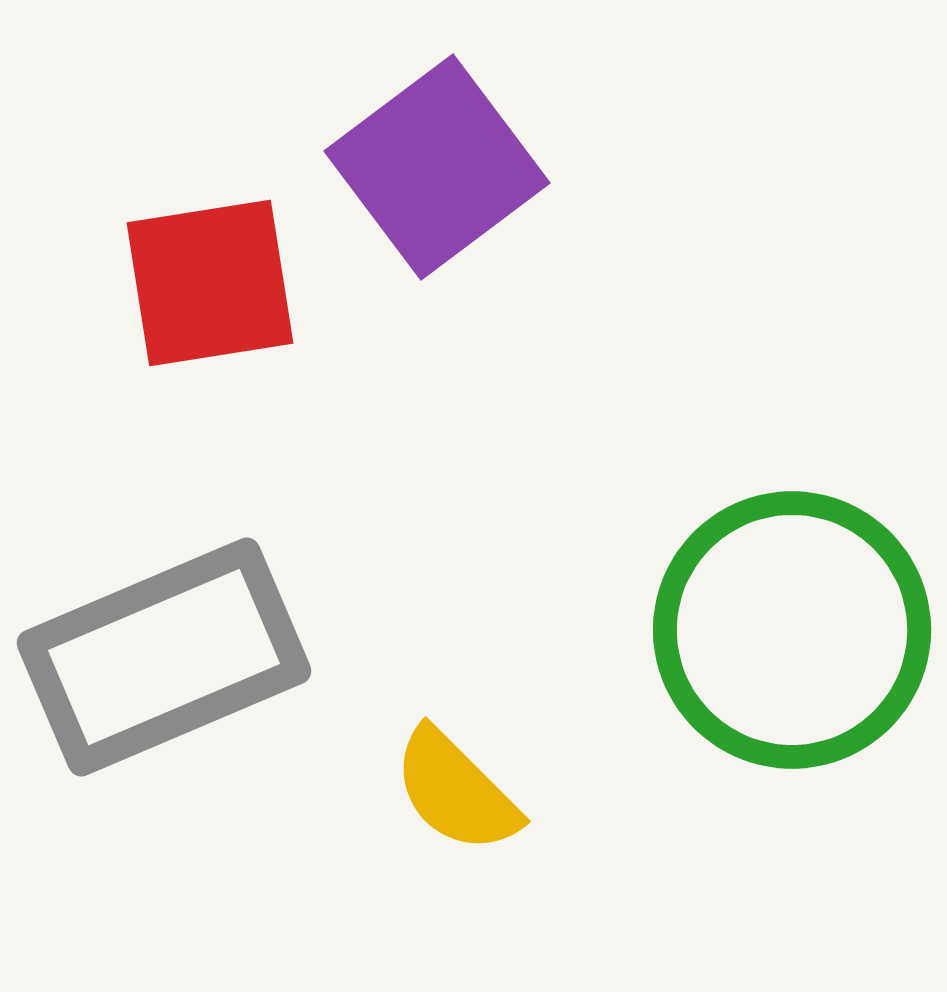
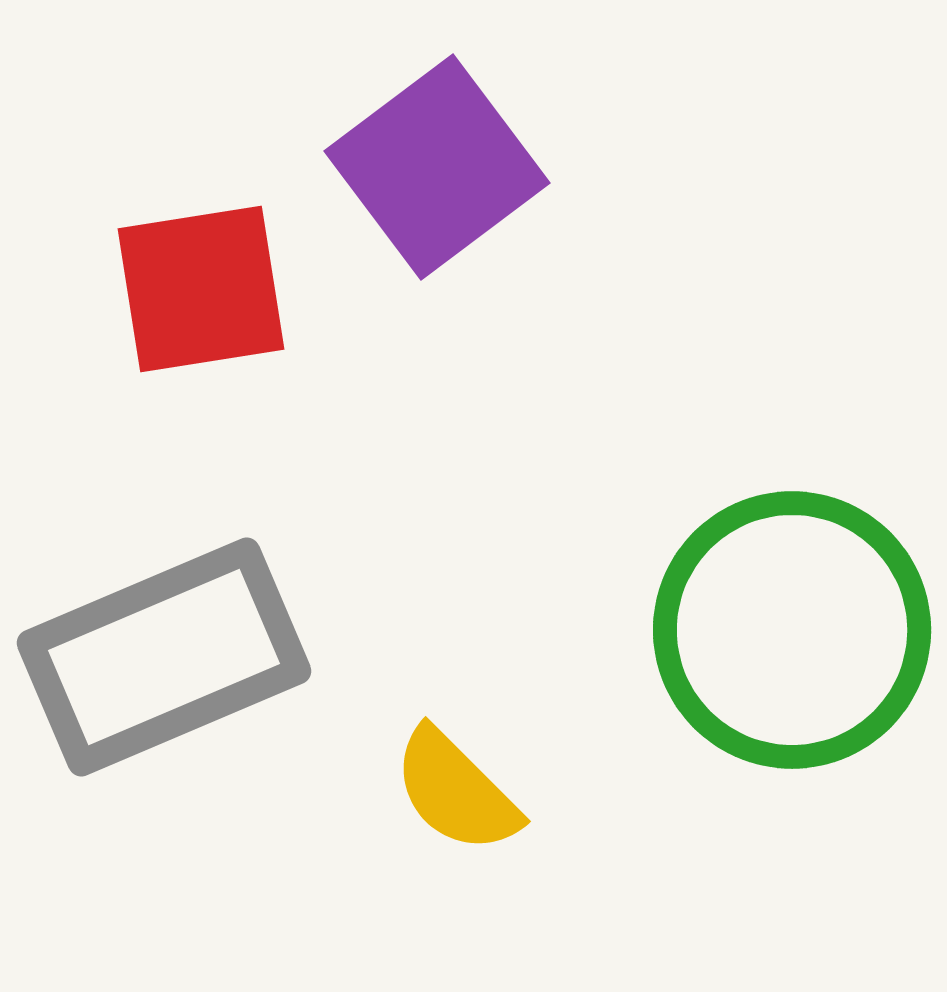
red square: moved 9 px left, 6 px down
